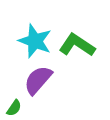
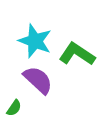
green L-shape: moved 9 px down
purple semicircle: rotated 92 degrees clockwise
